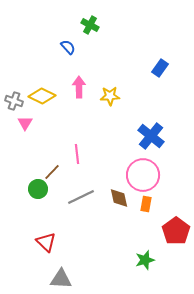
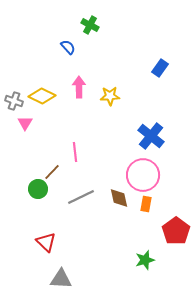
pink line: moved 2 px left, 2 px up
